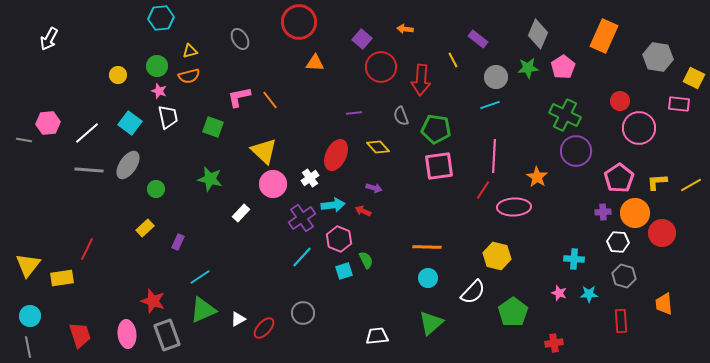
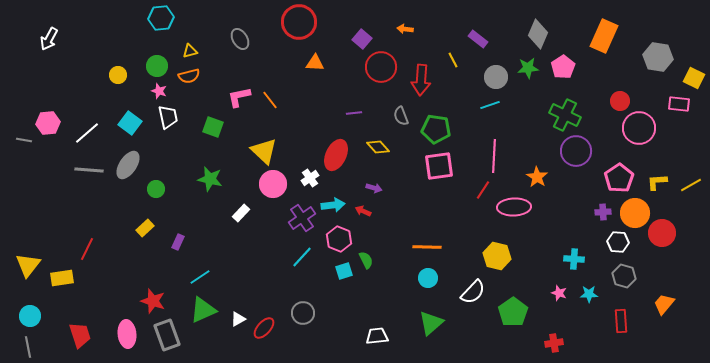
orange trapezoid at (664, 304): rotated 45 degrees clockwise
